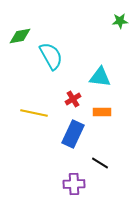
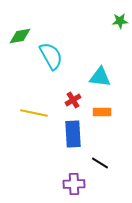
red cross: moved 1 px down
blue rectangle: rotated 28 degrees counterclockwise
